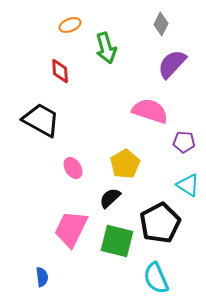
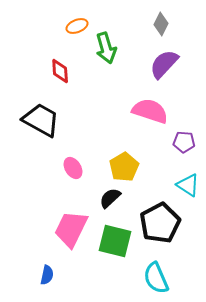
orange ellipse: moved 7 px right, 1 px down
purple semicircle: moved 8 px left
yellow pentagon: moved 1 px left, 3 px down
green square: moved 2 px left
blue semicircle: moved 5 px right, 2 px up; rotated 18 degrees clockwise
